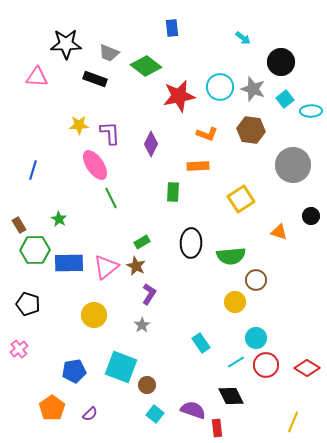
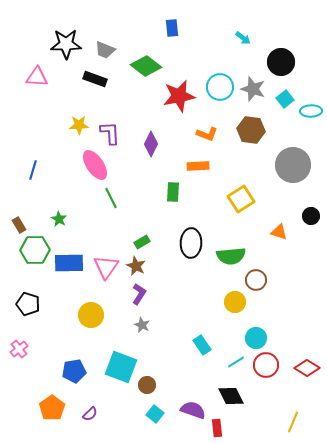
gray trapezoid at (109, 53): moved 4 px left, 3 px up
pink triangle at (106, 267): rotated 16 degrees counterclockwise
purple L-shape at (149, 294): moved 10 px left
yellow circle at (94, 315): moved 3 px left
gray star at (142, 325): rotated 14 degrees counterclockwise
cyan rectangle at (201, 343): moved 1 px right, 2 px down
